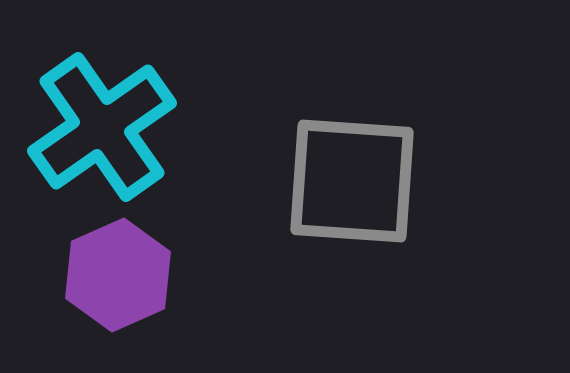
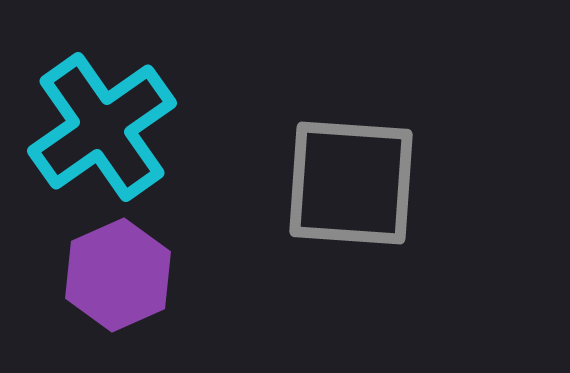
gray square: moved 1 px left, 2 px down
